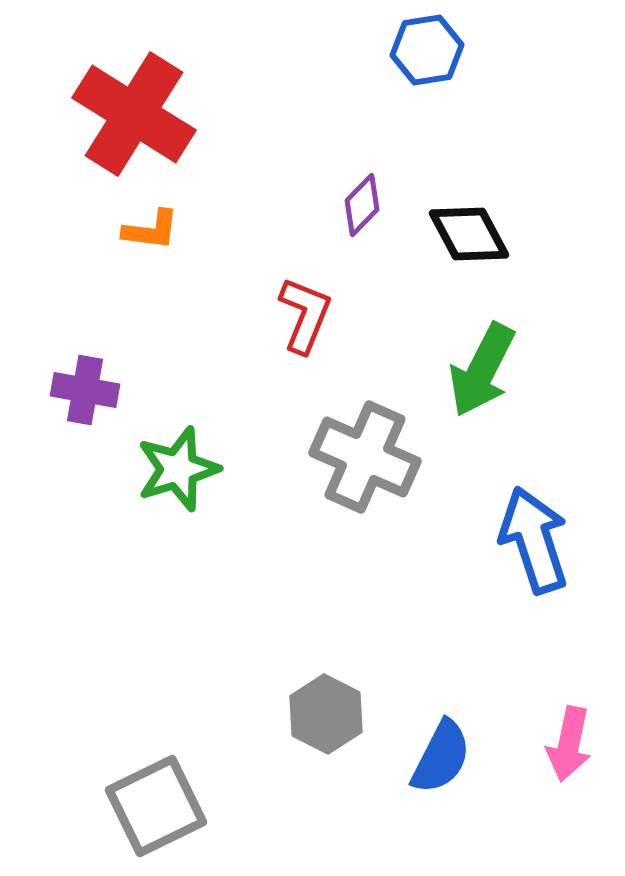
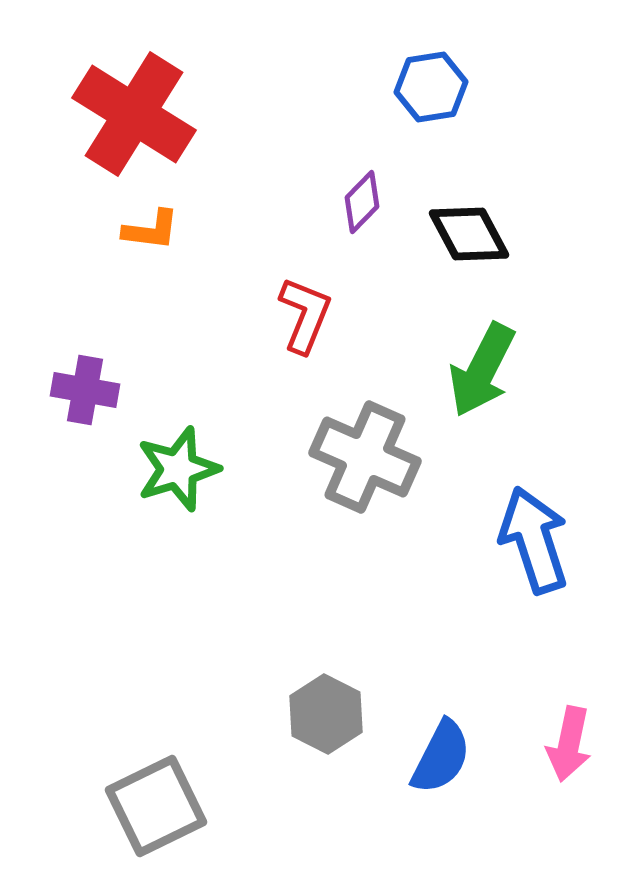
blue hexagon: moved 4 px right, 37 px down
purple diamond: moved 3 px up
